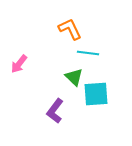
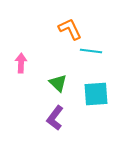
cyan line: moved 3 px right, 2 px up
pink arrow: moved 2 px right, 1 px up; rotated 144 degrees clockwise
green triangle: moved 16 px left, 6 px down
purple L-shape: moved 7 px down
